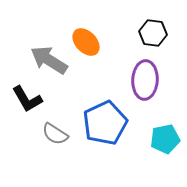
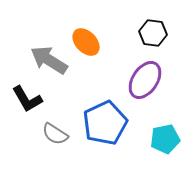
purple ellipse: rotated 30 degrees clockwise
